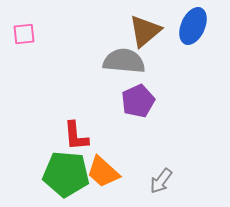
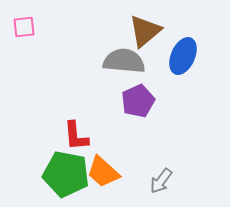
blue ellipse: moved 10 px left, 30 px down
pink square: moved 7 px up
green pentagon: rotated 6 degrees clockwise
